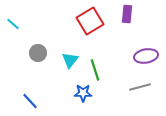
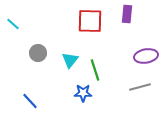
red square: rotated 32 degrees clockwise
